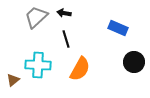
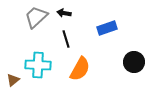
blue rectangle: moved 11 px left; rotated 42 degrees counterclockwise
